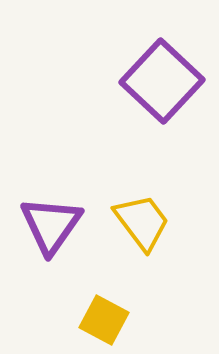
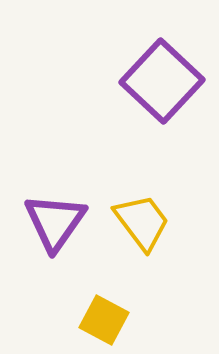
purple triangle: moved 4 px right, 3 px up
